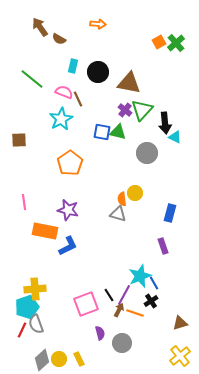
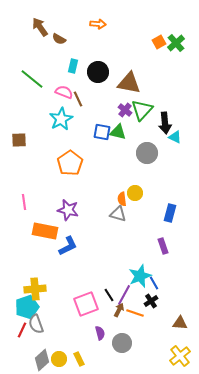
brown triangle at (180, 323): rotated 21 degrees clockwise
